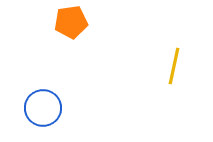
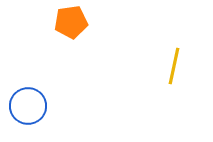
blue circle: moved 15 px left, 2 px up
